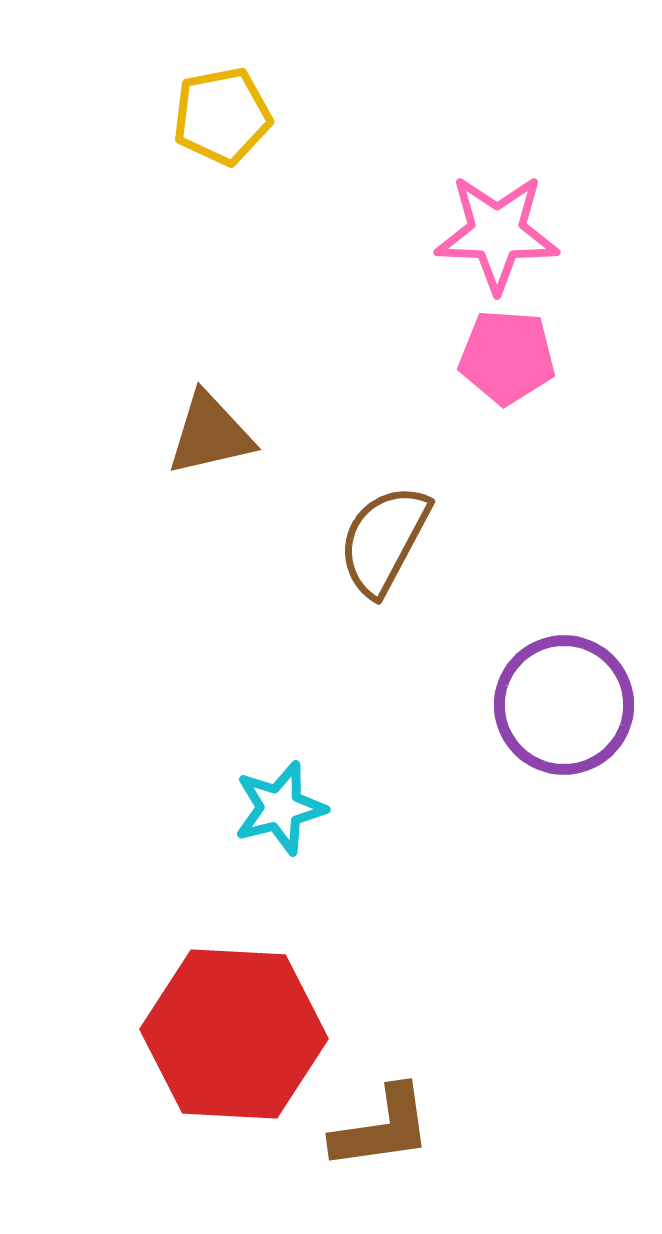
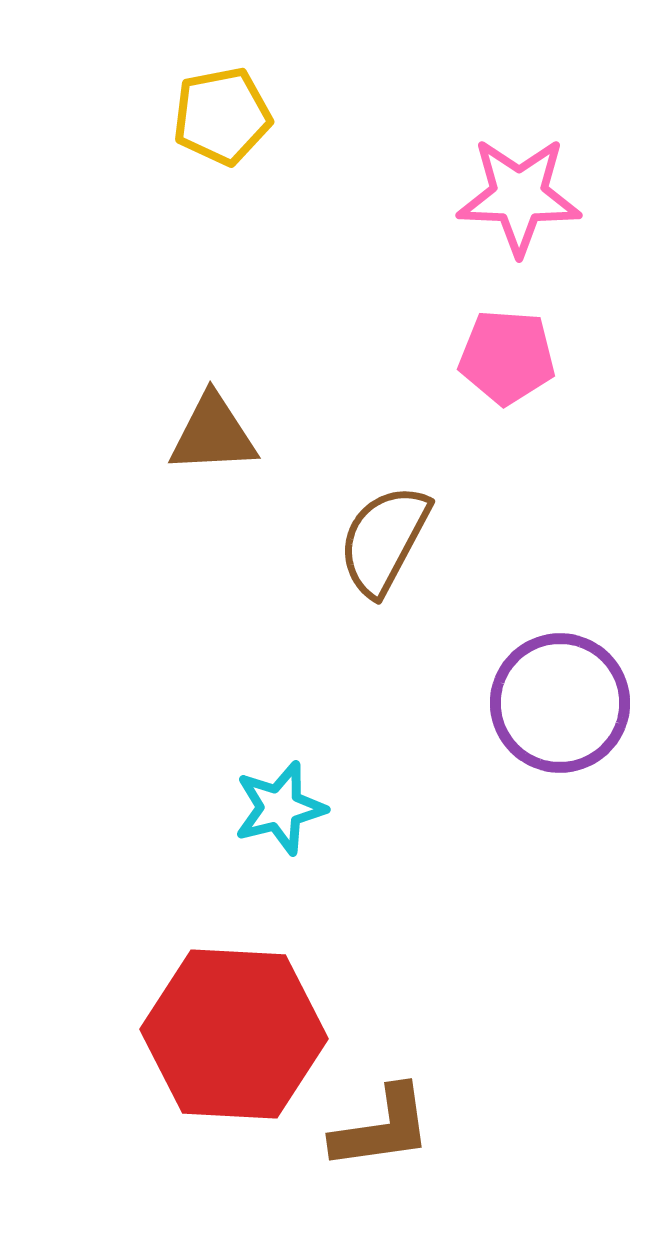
pink star: moved 22 px right, 37 px up
brown triangle: moved 3 px right; rotated 10 degrees clockwise
purple circle: moved 4 px left, 2 px up
